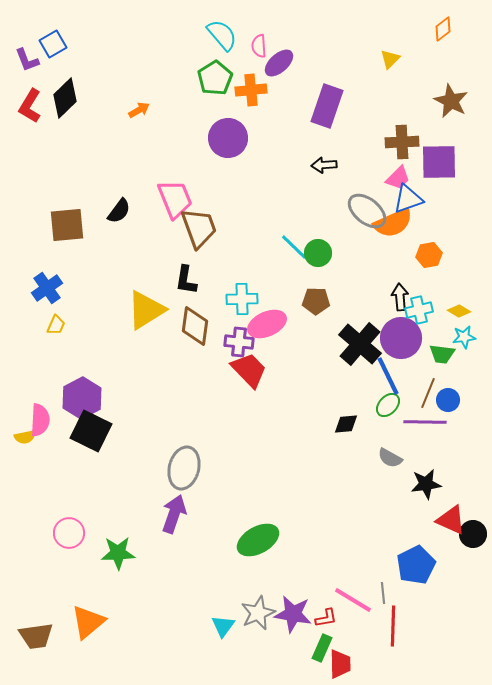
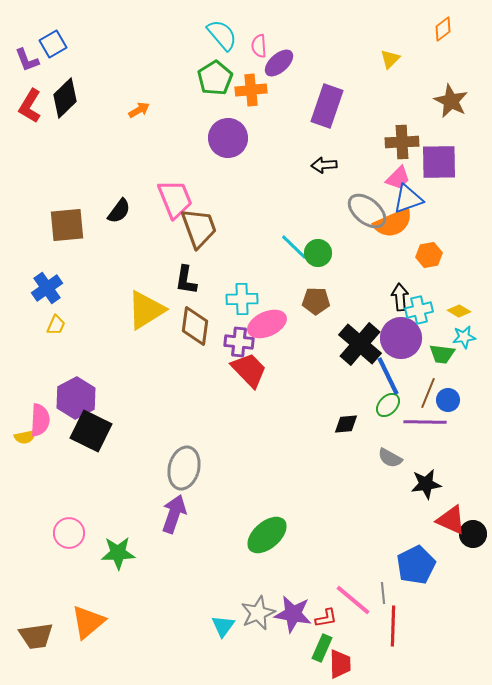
purple hexagon at (82, 398): moved 6 px left
green ellipse at (258, 540): moved 9 px right, 5 px up; rotated 12 degrees counterclockwise
pink line at (353, 600): rotated 9 degrees clockwise
